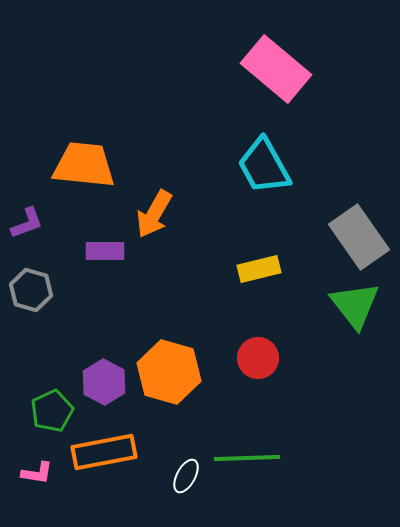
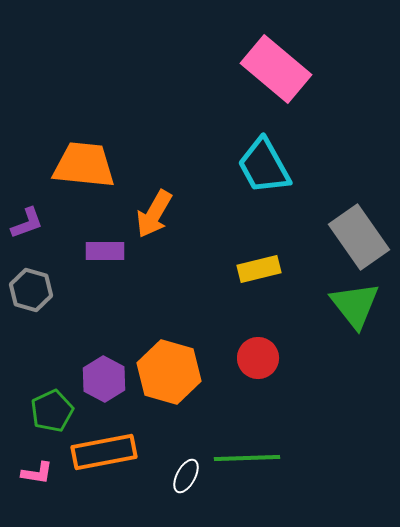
purple hexagon: moved 3 px up
